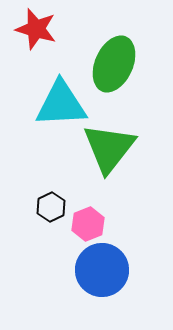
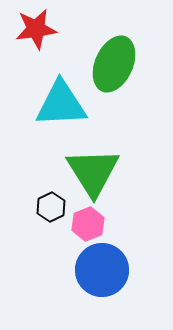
red star: rotated 24 degrees counterclockwise
green triangle: moved 16 px left, 24 px down; rotated 10 degrees counterclockwise
